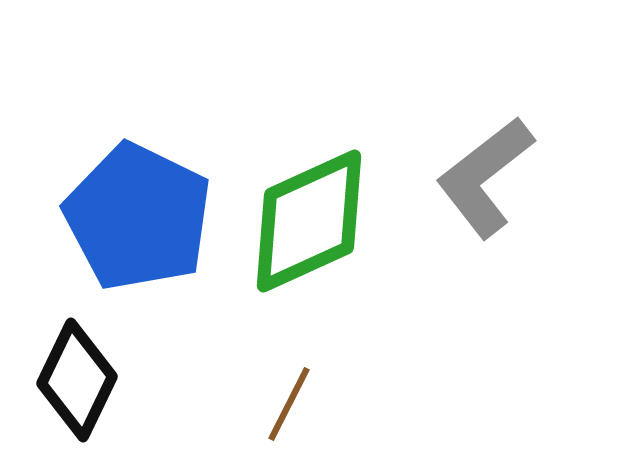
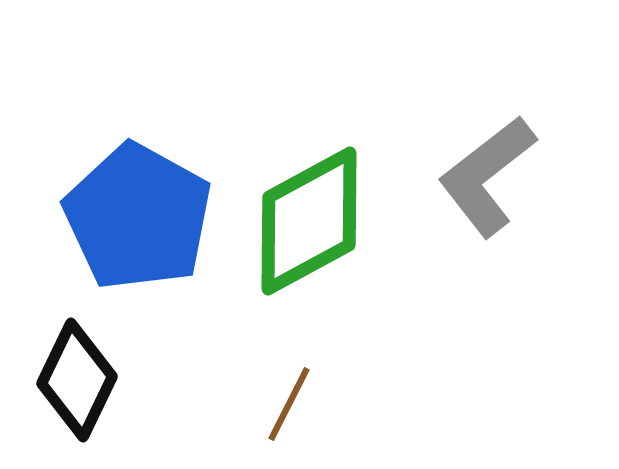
gray L-shape: moved 2 px right, 1 px up
blue pentagon: rotated 3 degrees clockwise
green diamond: rotated 4 degrees counterclockwise
